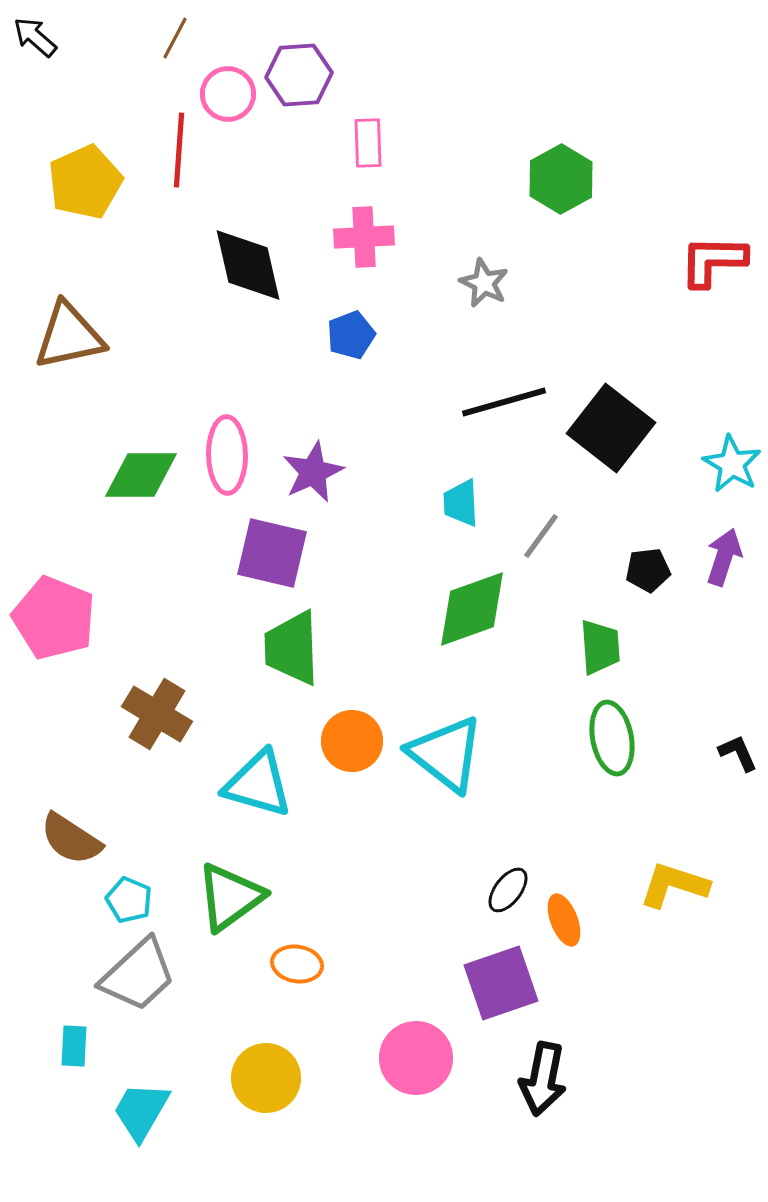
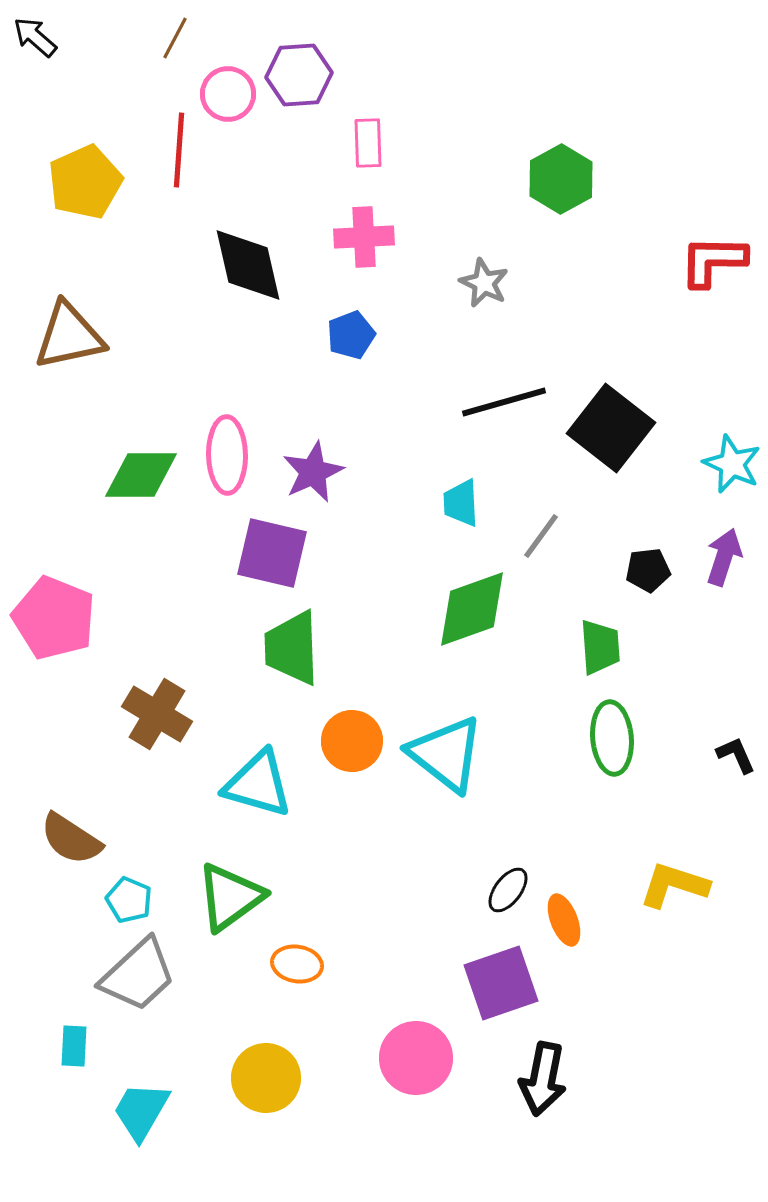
cyan star at (732, 464): rotated 6 degrees counterclockwise
green ellipse at (612, 738): rotated 6 degrees clockwise
black L-shape at (738, 753): moved 2 px left, 2 px down
